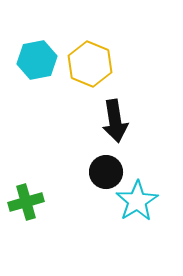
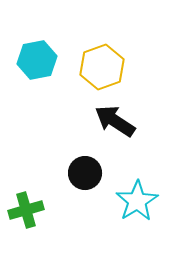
yellow hexagon: moved 12 px right, 3 px down; rotated 18 degrees clockwise
black arrow: rotated 132 degrees clockwise
black circle: moved 21 px left, 1 px down
green cross: moved 8 px down
